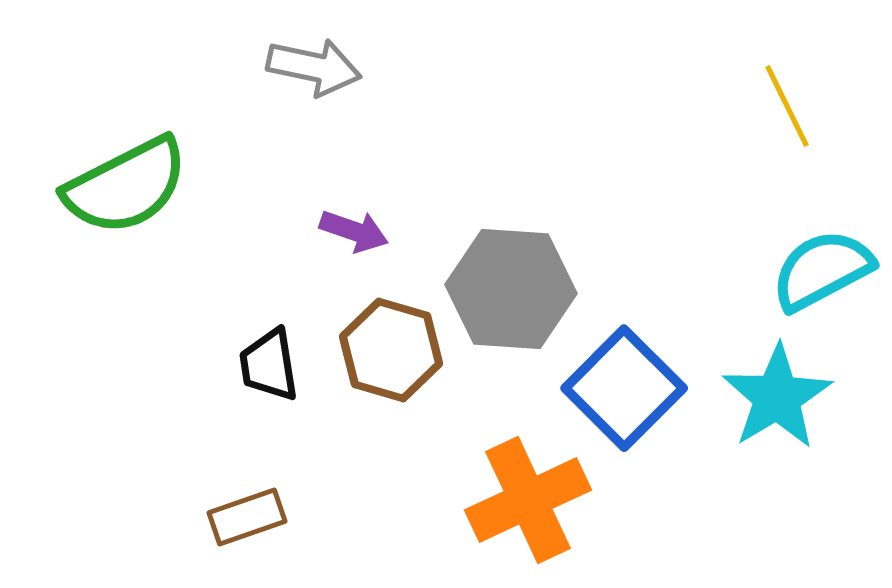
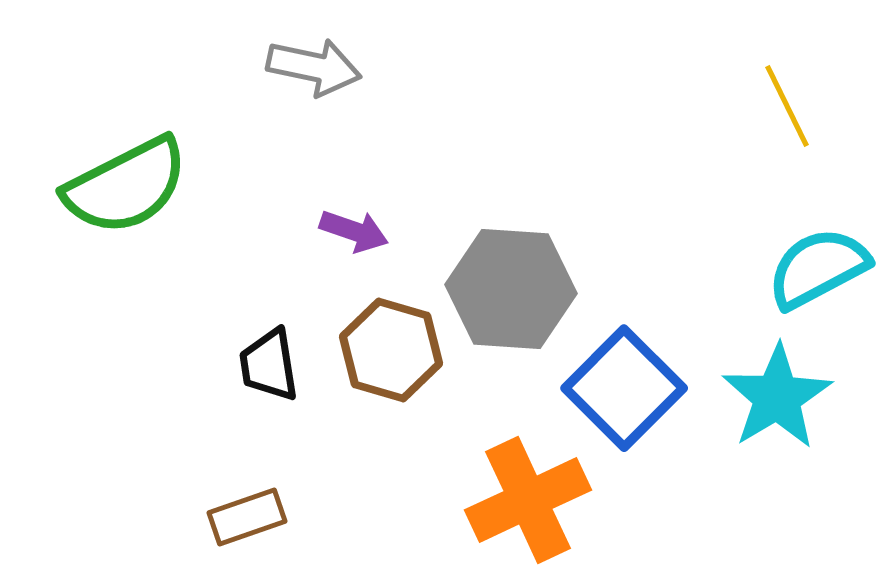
cyan semicircle: moved 4 px left, 2 px up
